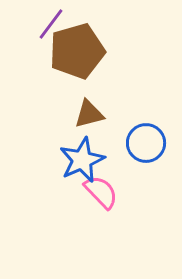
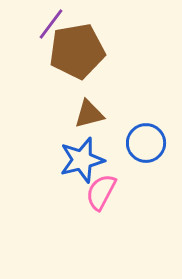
brown pentagon: rotated 6 degrees clockwise
blue star: rotated 9 degrees clockwise
pink semicircle: rotated 108 degrees counterclockwise
